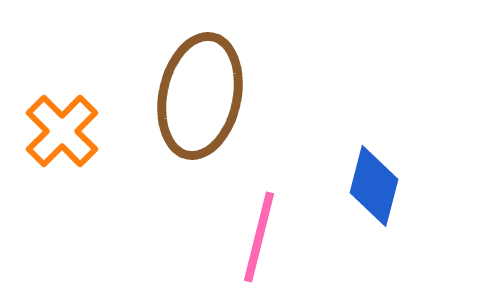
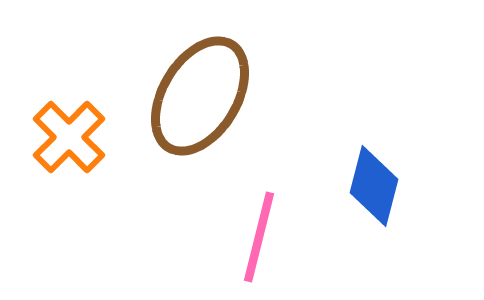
brown ellipse: rotated 19 degrees clockwise
orange cross: moved 7 px right, 6 px down
